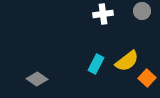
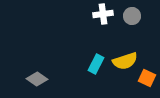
gray circle: moved 10 px left, 5 px down
yellow semicircle: moved 2 px left; rotated 20 degrees clockwise
orange square: rotated 18 degrees counterclockwise
